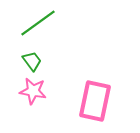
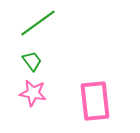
pink star: moved 2 px down
pink rectangle: rotated 18 degrees counterclockwise
